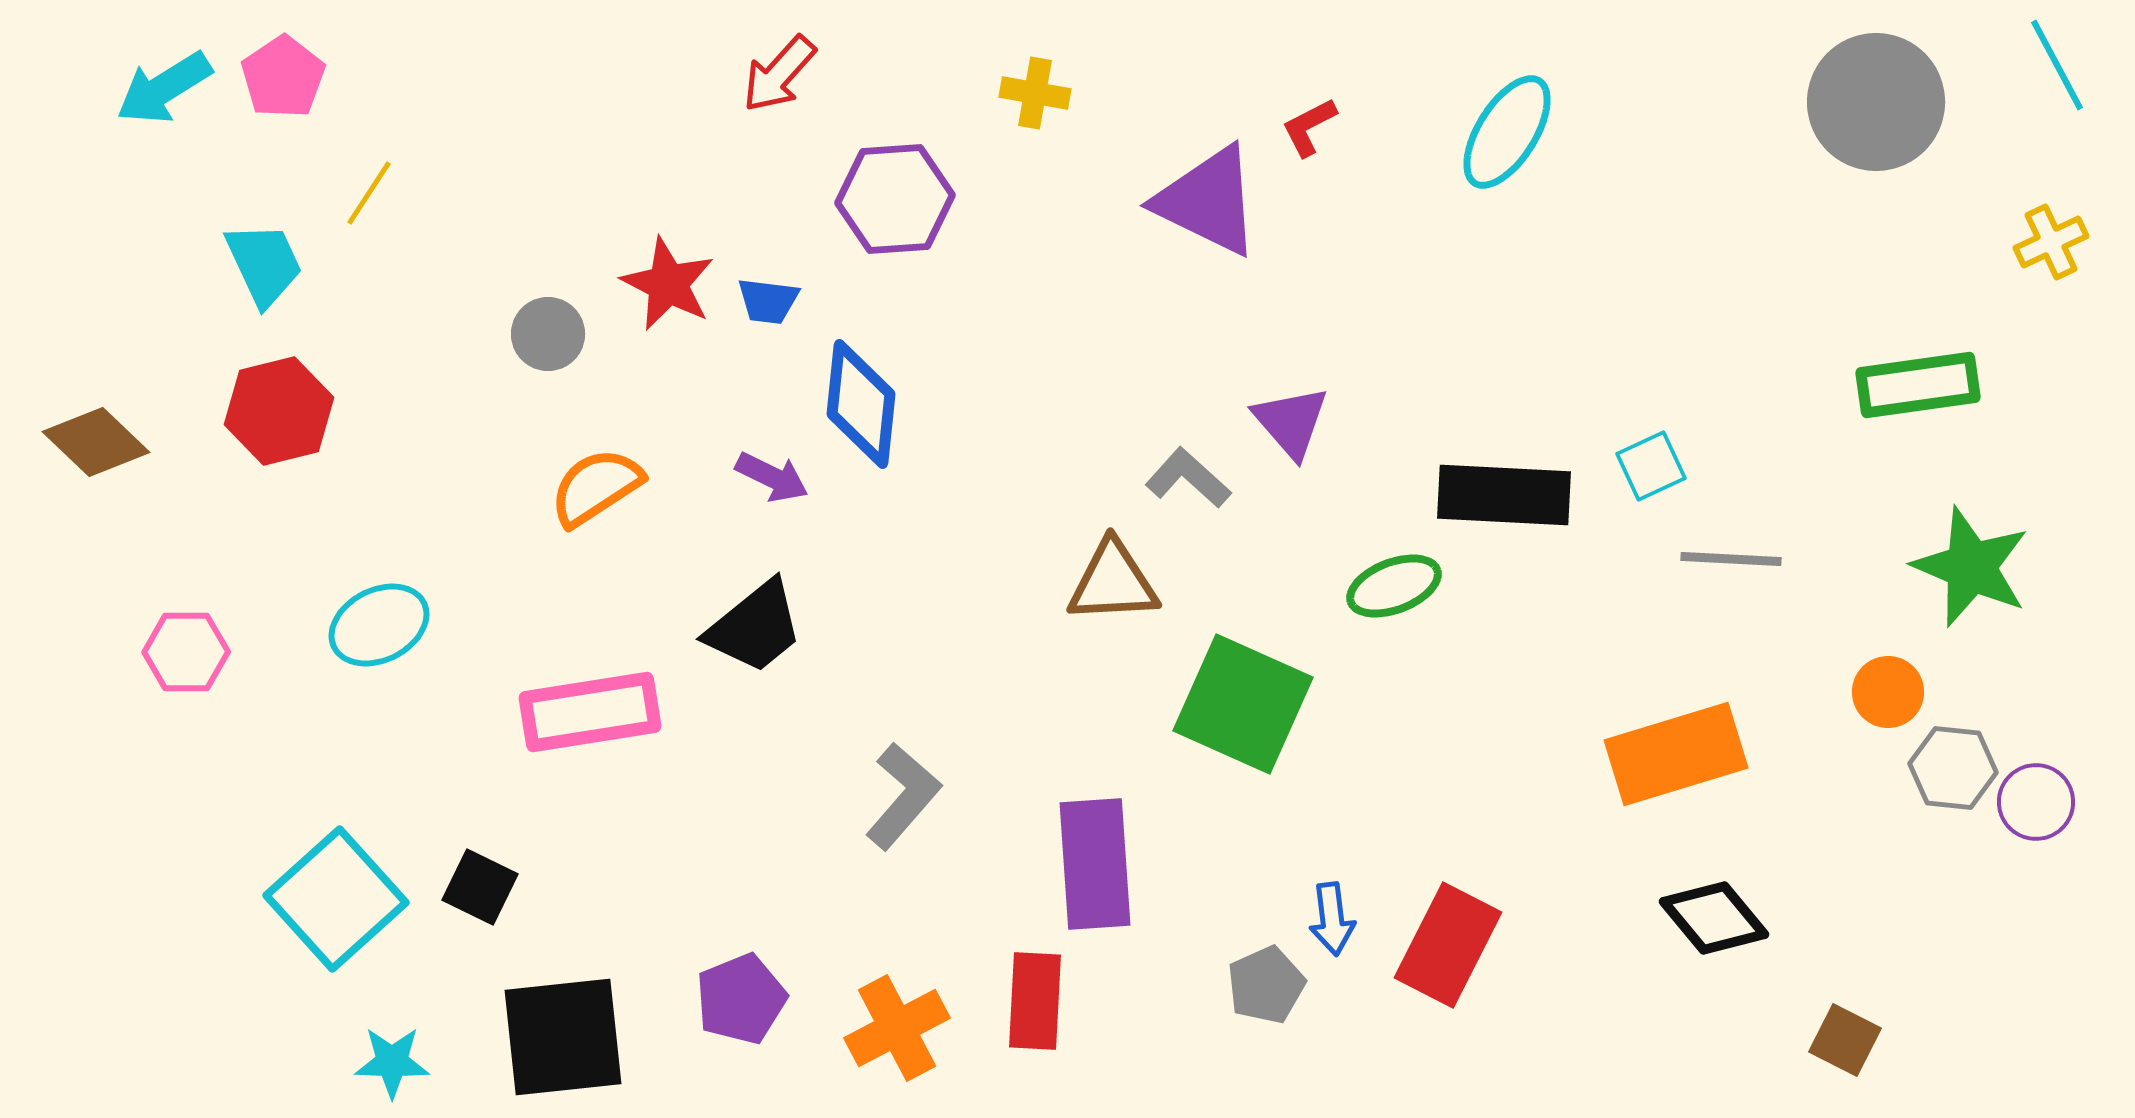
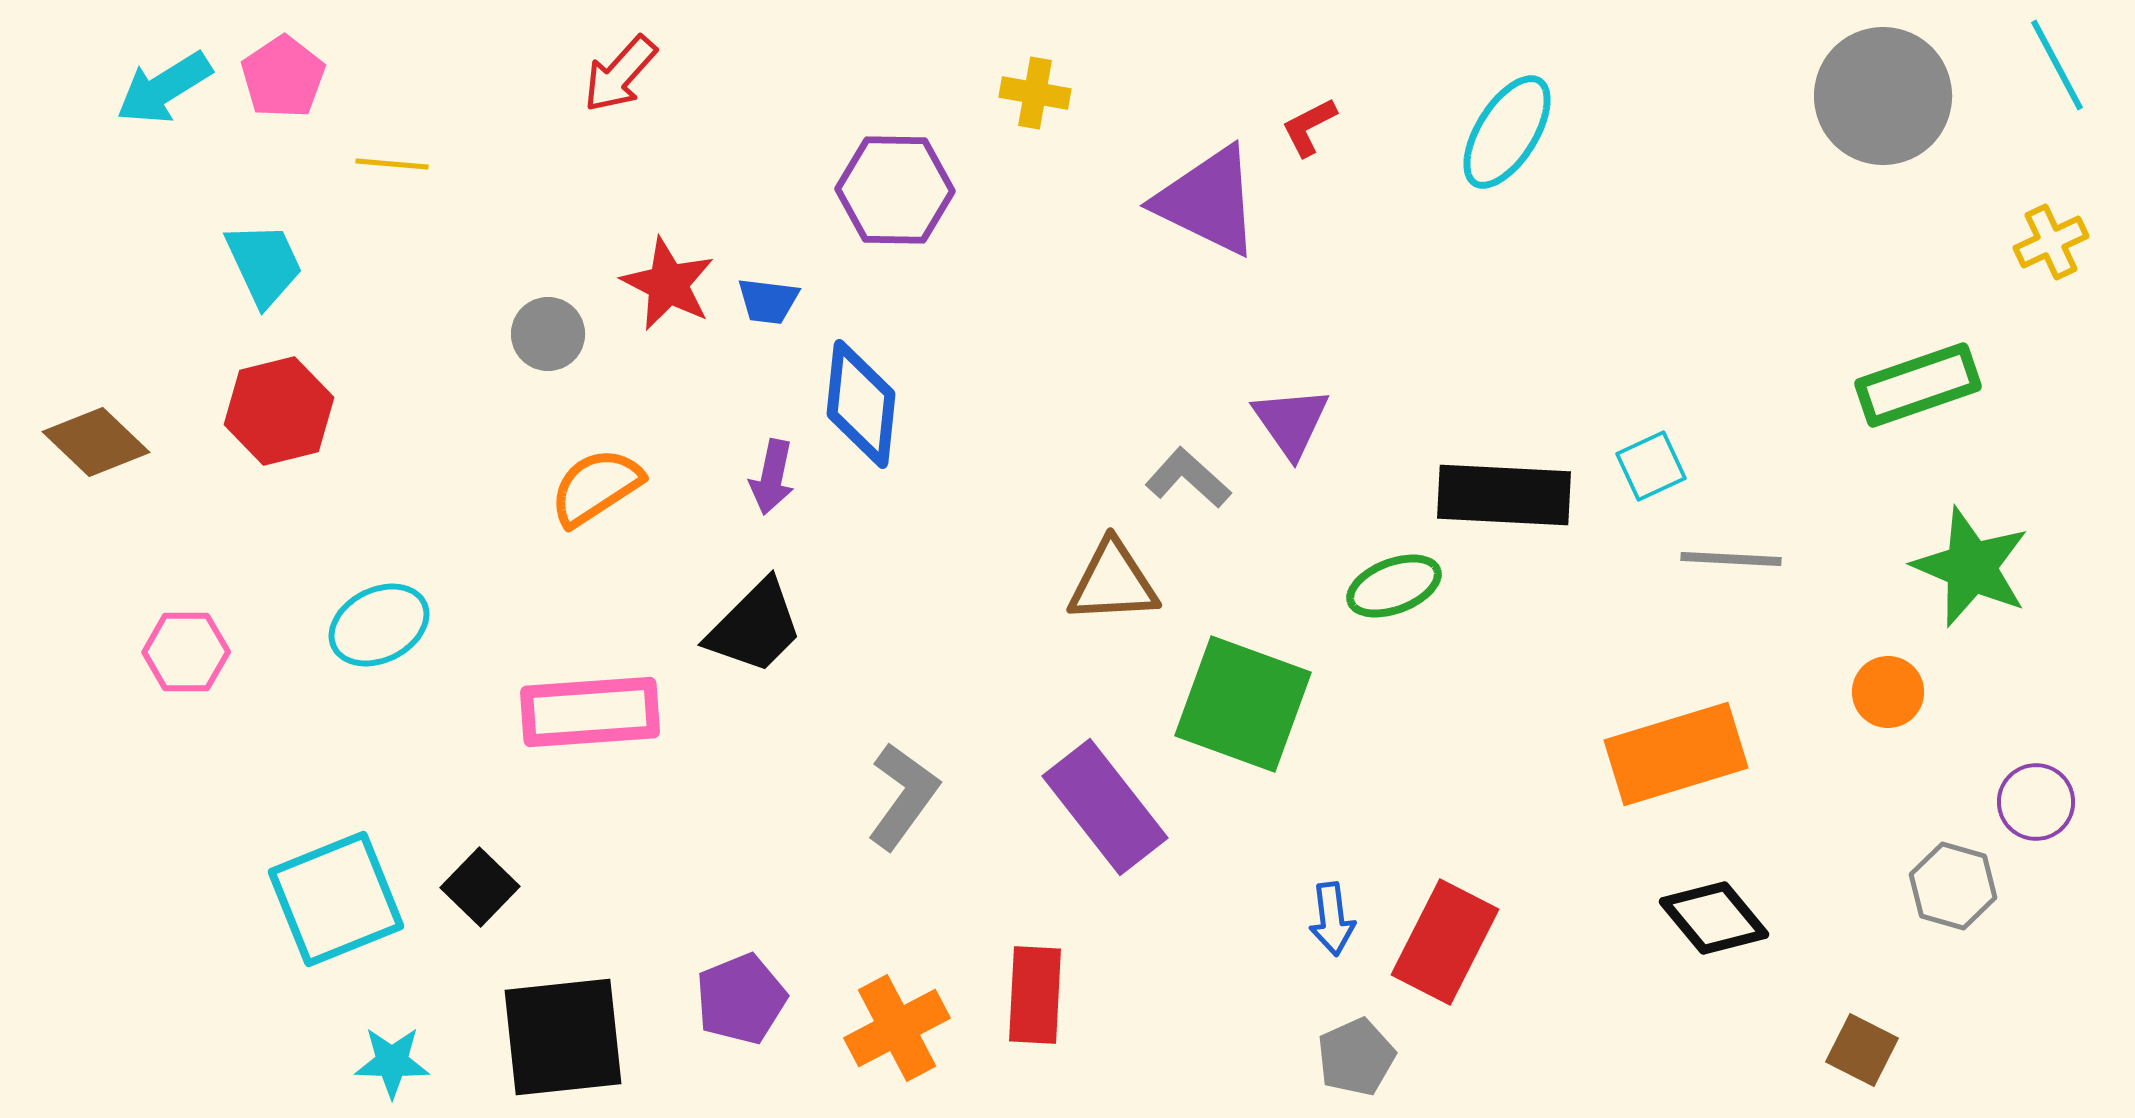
red arrow at (779, 74): moved 159 px left
gray circle at (1876, 102): moved 7 px right, 6 px up
yellow line at (369, 193): moved 23 px right, 29 px up; rotated 62 degrees clockwise
purple hexagon at (895, 199): moved 9 px up; rotated 5 degrees clockwise
green rectangle at (1918, 385): rotated 11 degrees counterclockwise
purple triangle at (1291, 422): rotated 6 degrees clockwise
purple arrow at (772, 477): rotated 76 degrees clockwise
black trapezoid at (755, 627): rotated 6 degrees counterclockwise
green square at (1243, 704): rotated 4 degrees counterclockwise
pink rectangle at (590, 712): rotated 5 degrees clockwise
gray hexagon at (1953, 768): moved 118 px down; rotated 10 degrees clockwise
gray L-shape at (903, 796): rotated 5 degrees counterclockwise
purple rectangle at (1095, 864): moved 10 px right, 57 px up; rotated 34 degrees counterclockwise
black square at (480, 887): rotated 18 degrees clockwise
cyan square at (336, 899): rotated 20 degrees clockwise
red rectangle at (1448, 945): moved 3 px left, 3 px up
gray pentagon at (1266, 985): moved 90 px right, 72 px down
red rectangle at (1035, 1001): moved 6 px up
brown square at (1845, 1040): moved 17 px right, 10 px down
